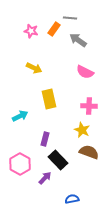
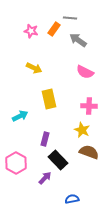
pink hexagon: moved 4 px left, 1 px up
